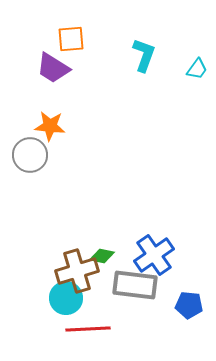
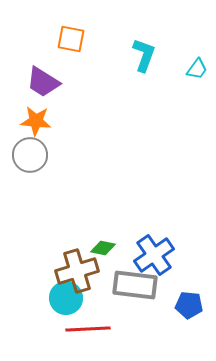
orange square: rotated 16 degrees clockwise
purple trapezoid: moved 10 px left, 14 px down
orange star: moved 14 px left, 5 px up
green diamond: moved 1 px right, 8 px up
